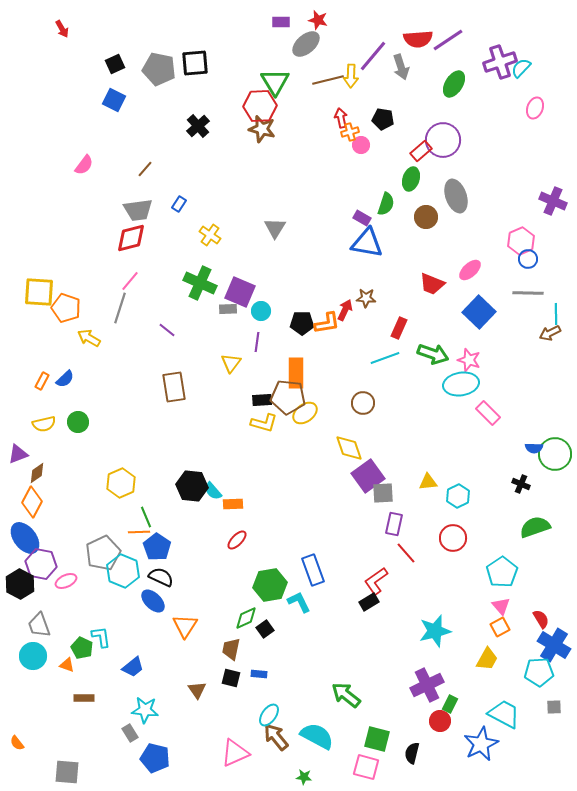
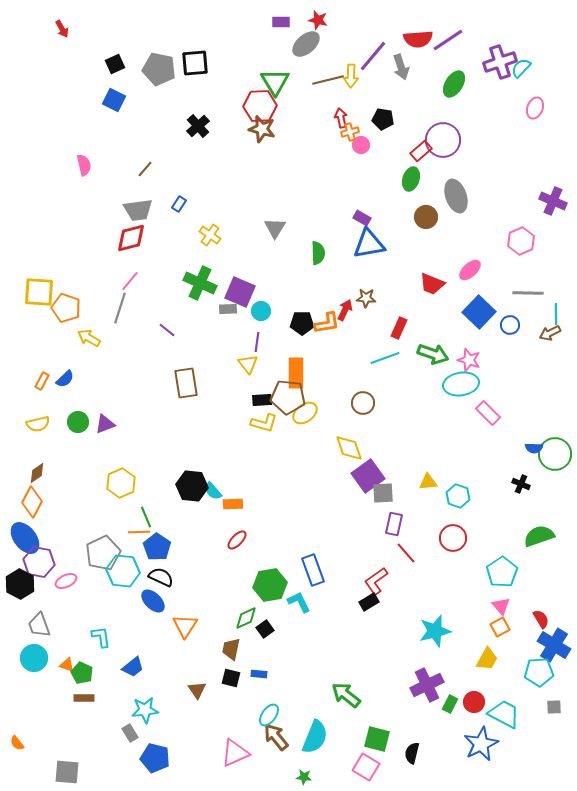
pink semicircle at (84, 165): rotated 50 degrees counterclockwise
green semicircle at (386, 204): moved 68 px left, 49 px down; rotated 20 degrees counterclockwise
blue triangle at (367, 243): moved 2 px right, 1 px down; rotated 20 degrees counterclockwise
blue circle at (528, 259): moved 18 px left, 66 px down
yellow triangle at (231, 363): moved 17 px right, 1 px down; rotated 15 degrees counterclockwise
brown rectangle at (174, 387): moved 12 px right, 4 px up
yellow semicircle at (44, 424): moved 6 px left
purple triangle at (18, 454): moved 87 px right, 30 px up
cyan hexagon at (458, 496): rotated 15 degrees counterclockwise
green semicircle at (535, 527): moved 4 px right, 9 px down
purple hexagon at (41, 564): moved 2 px left, 2 px up
cyan hexagon at (123, 571): rotated 16 degrees counterclockwise
green pentagon at (82, 648): moved 25 px down
cyan circle at (33, 656): moved 1 px right, 2 px down
cyan star at (145, 710): rotated 12 degrees counterclockwise
red circle at (440, 721): moved 34 px right, 19 px up
cyan semicircle at (317, 736): moved 2 px left, 1 px down; rotated 84 degrees clockwise
pink square at (366, 767): rotated 16 degrees clockwise
